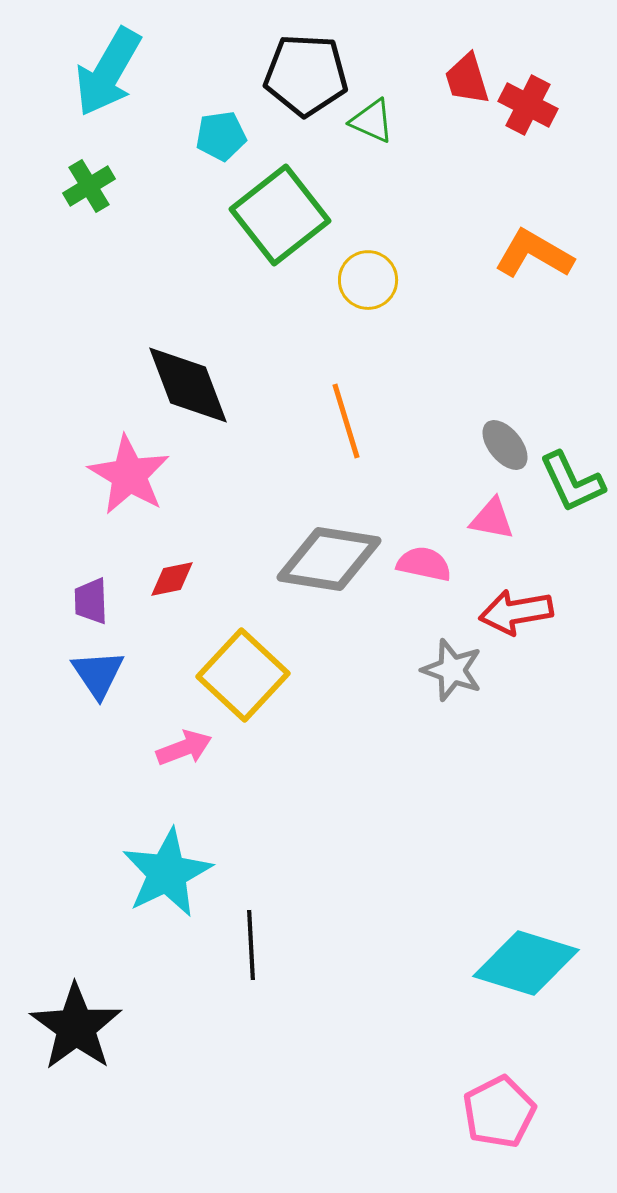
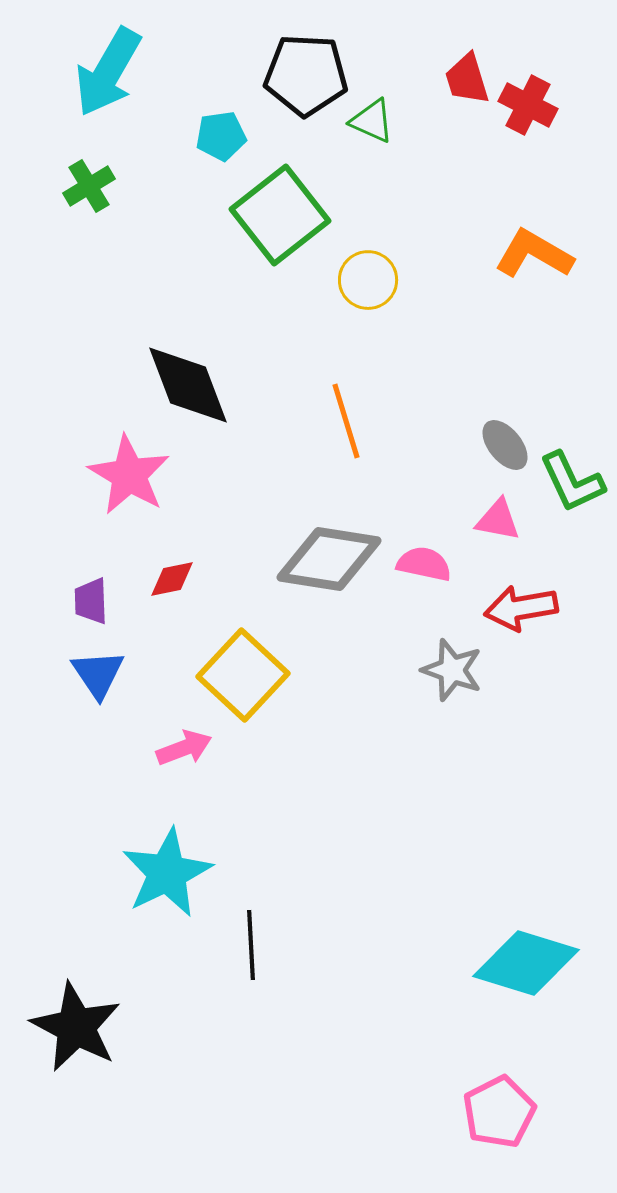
pink triangle: moved 6 px right, 1 px down
red arrow: moved 5 px right, 4 px up
black star: rotated 8 degrees counterclockwise
